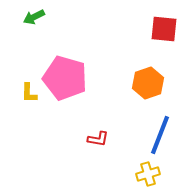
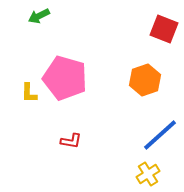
green arrow: moved 5 px right, 1 px up
red square: rotated 16 degrees clockwise
orange hexagon: moved 3 px left, 3 px up
blue line: rotated 27 degrees clockwise
red L-shape: moved 27 px left, 2 px down
yellow cross: rotated 15 degrees counterclockwise
